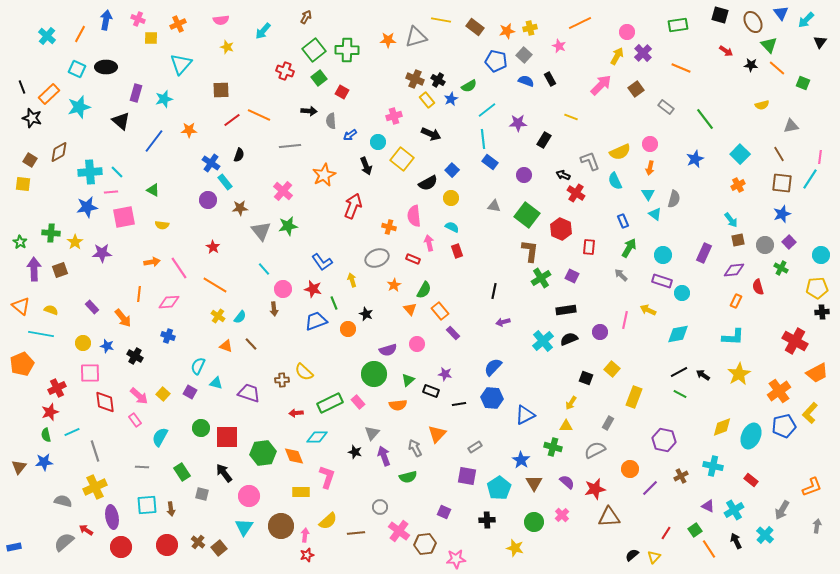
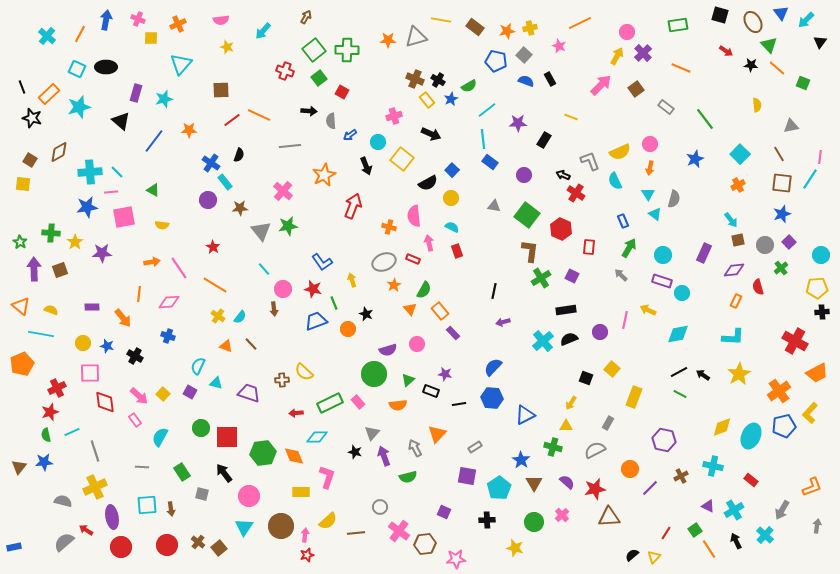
yellow semicircle at (762, 105): moved 5 px left; rotated 80 degrees counterclockwise
gray ellipse at (377, 258): moved 7 px right, 4 px down
green cross at (781, 268): rotated 24 degrees clockwise
purple rectangle at (92, 307): rotated 48 degrees counterclockwise
